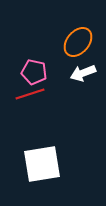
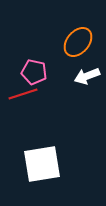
white arrow: moved 4 px right, 3 px down
red line: moved 7 px left
